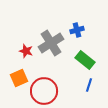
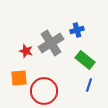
orange square: rotated 18 degrees clockwise
